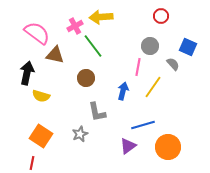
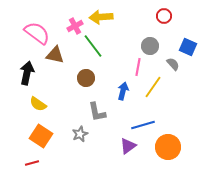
red circle: moved 3 px right
yellow semicircle: moved 3 px left, 8 px down; rotated 18 degrees clockwise
red line: rotated 64 degrees clockwise
